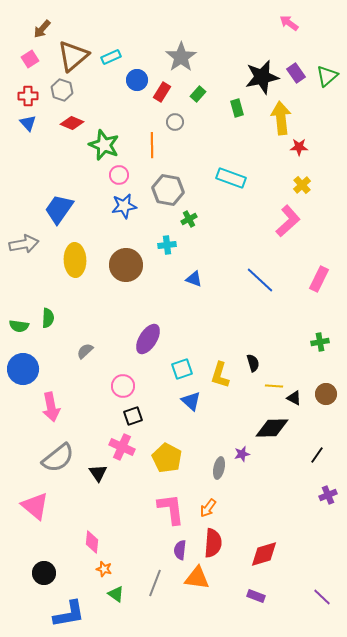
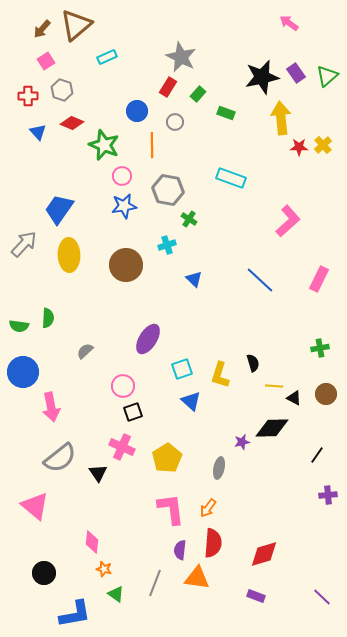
brown triangle at (73, 56): moved 3 px right, 31 px up
cyan rectangle at (111, 57): moved 4 px left
gray star at (181, 57): rotated 12 degrees counterclockwise
pink square at (30, 59): moved 16 px right, 2 px down
blue circle at (137, 80): moved 31 px down
red rectangle at (162, 92): moved 6 px right, 5 px up
green rectangle at (237, 108): moved 11 px left, 5 px down; rotated 54 degrees counterclockwise
blue triangle at (28, 123): moved 10 px right, 9 px down
pink circle at (119, 175): moved 3 px right, 1 px down
yellow cross at (302, 185): moved 21 px right, 40 px up
green cross at (189, 219): rotated 28 degrees counterclockwise
gray arrow at (24, 244): rotated 36 degrees counterclockwise
cyan cross at (167, 245): rotated 12 degrees counterclockwise
yellow ellipse at (75, 260): moved 6 px left, 5 px up
blue triangle at (194, 279): rotated 24 degrees clockwise
green cross at (320, 342): moved 6 px down
blue circle at (23, 369): moved 3 px down
black square at (133, 416): moved 4 px up
purple star at (242, 454): moved 12 px up
gray semicircle at (58, 458): moved 2 px right
yellow pentagon at (167, 458): rotated 12 degrees clockwise
purple cross at (328, 495): rotated 18 degrees clockwise
blue L-shape at (69, 614): moved 6 px right
